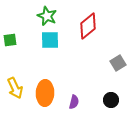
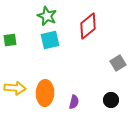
cyan square: rotated 12 degrees counterclockwise
yellow arrow: rotated 60 degrees counterclockwise
